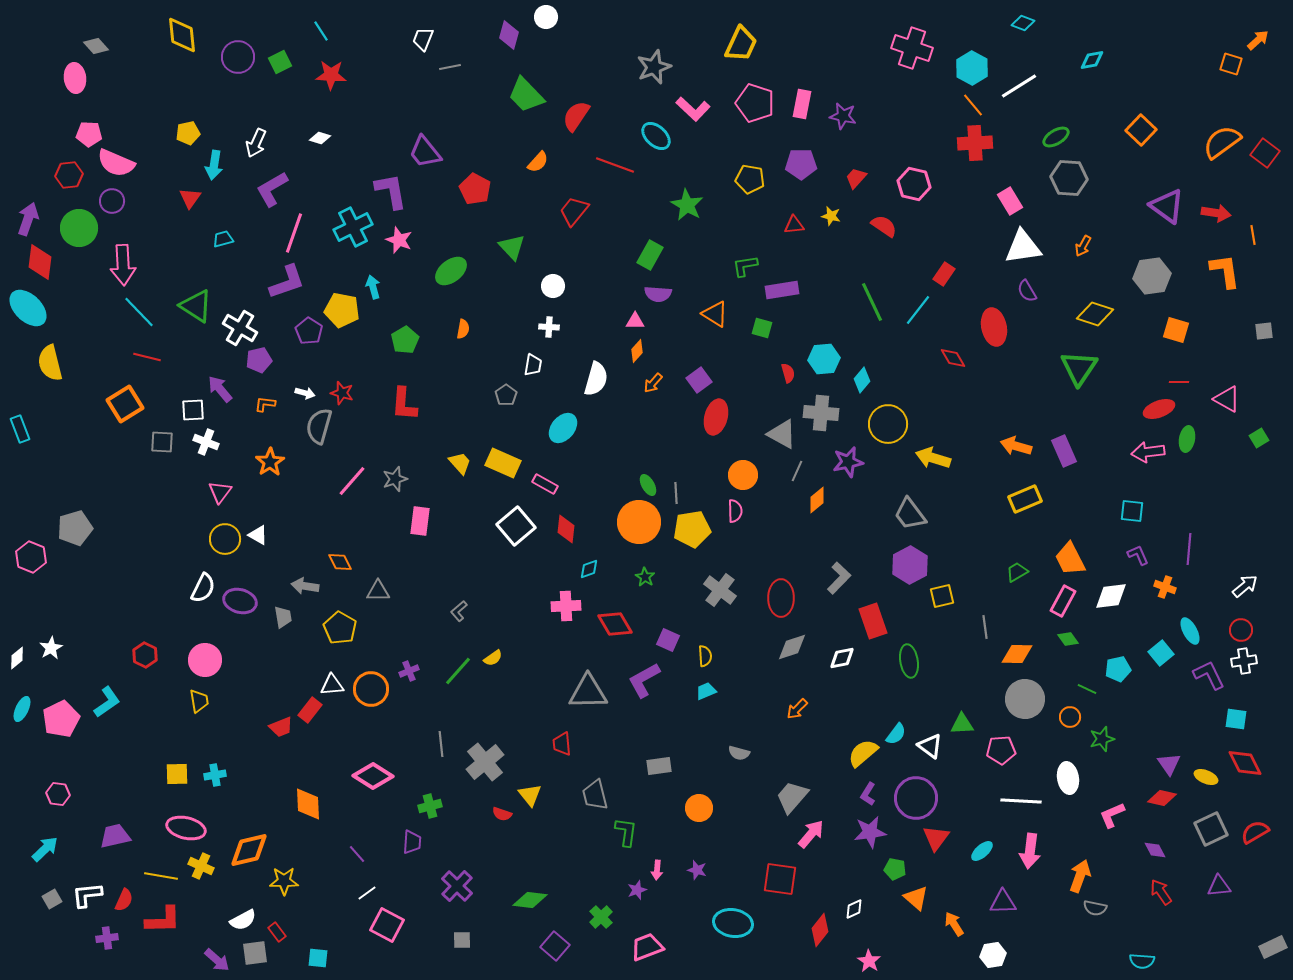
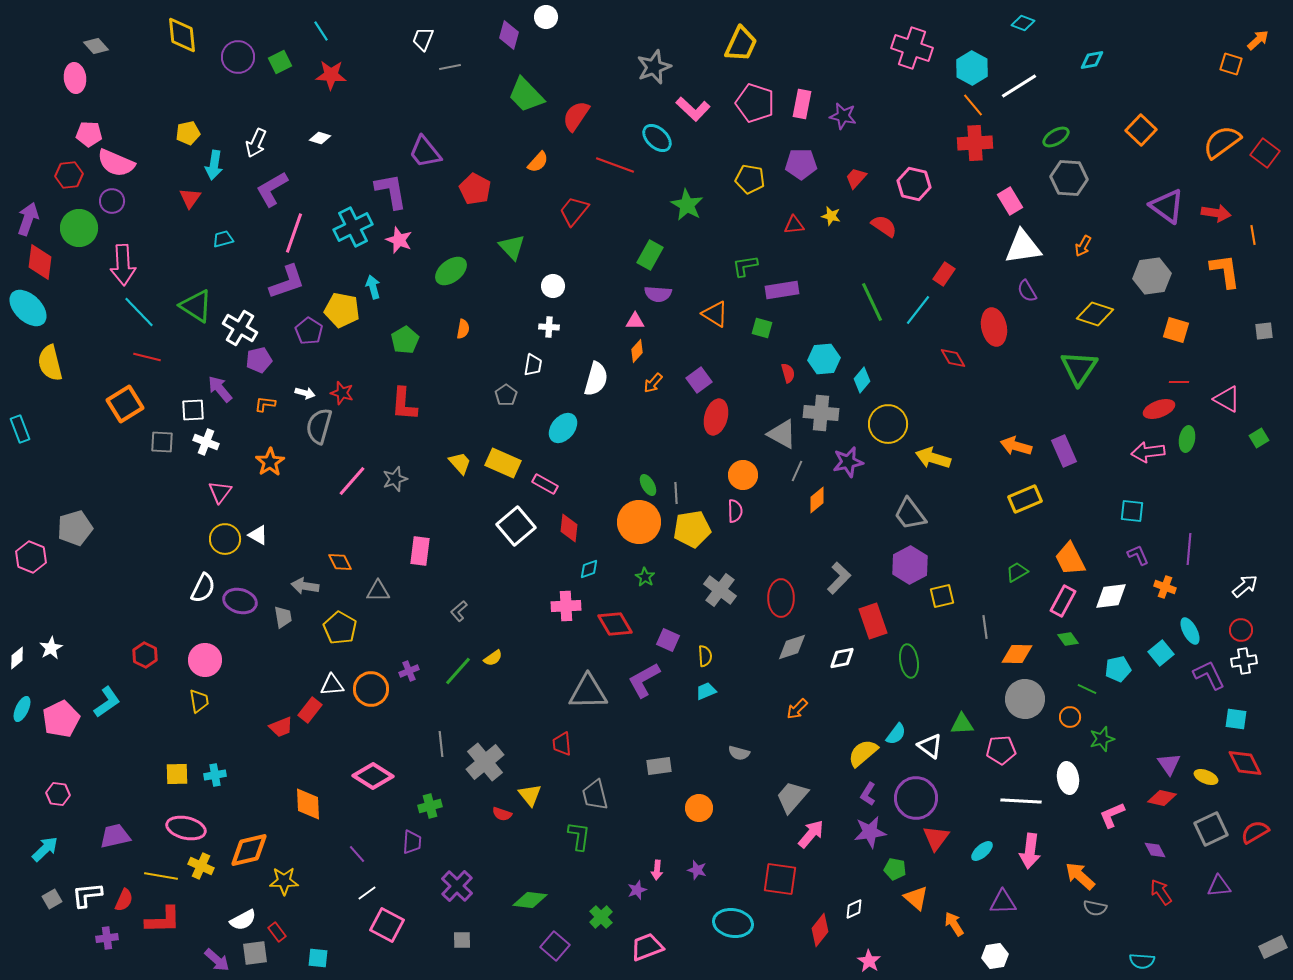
cyan ellipse at (656, 136): moved 1 px right, 2 px down
pink rectangle at (420, 521): moved 30 px down
red diamond at (566, 529): moved 3 px right, 1 px up
green L-shape at (626, 832): moved 47 px left, 4 px down
orange arrow at (1080, 876): rotated 68 degrees counterclockwise
white hexagon at (993, 955): moved 2 px right, 1 px down
